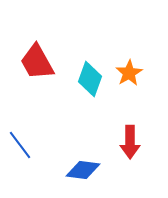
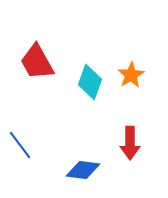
orange star: moved 2 px right, 2 px down
cyan diamond: moved 3 px down
red arrow: moved 1 px down
